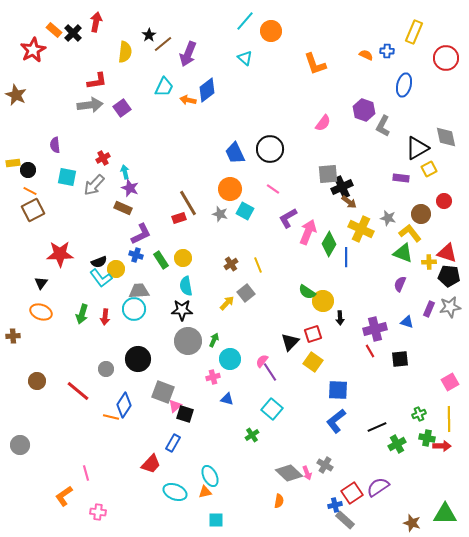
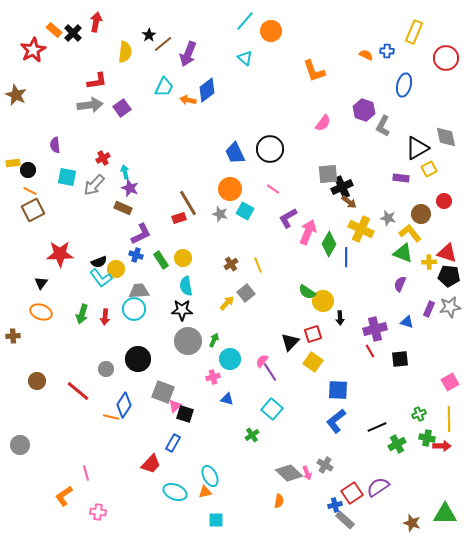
orange L-shape at (315, 64): moved 1 px left, 7 px down
